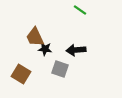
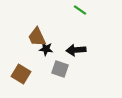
brown trapezoid: moved 2 px right
black star: moved 1 px right
